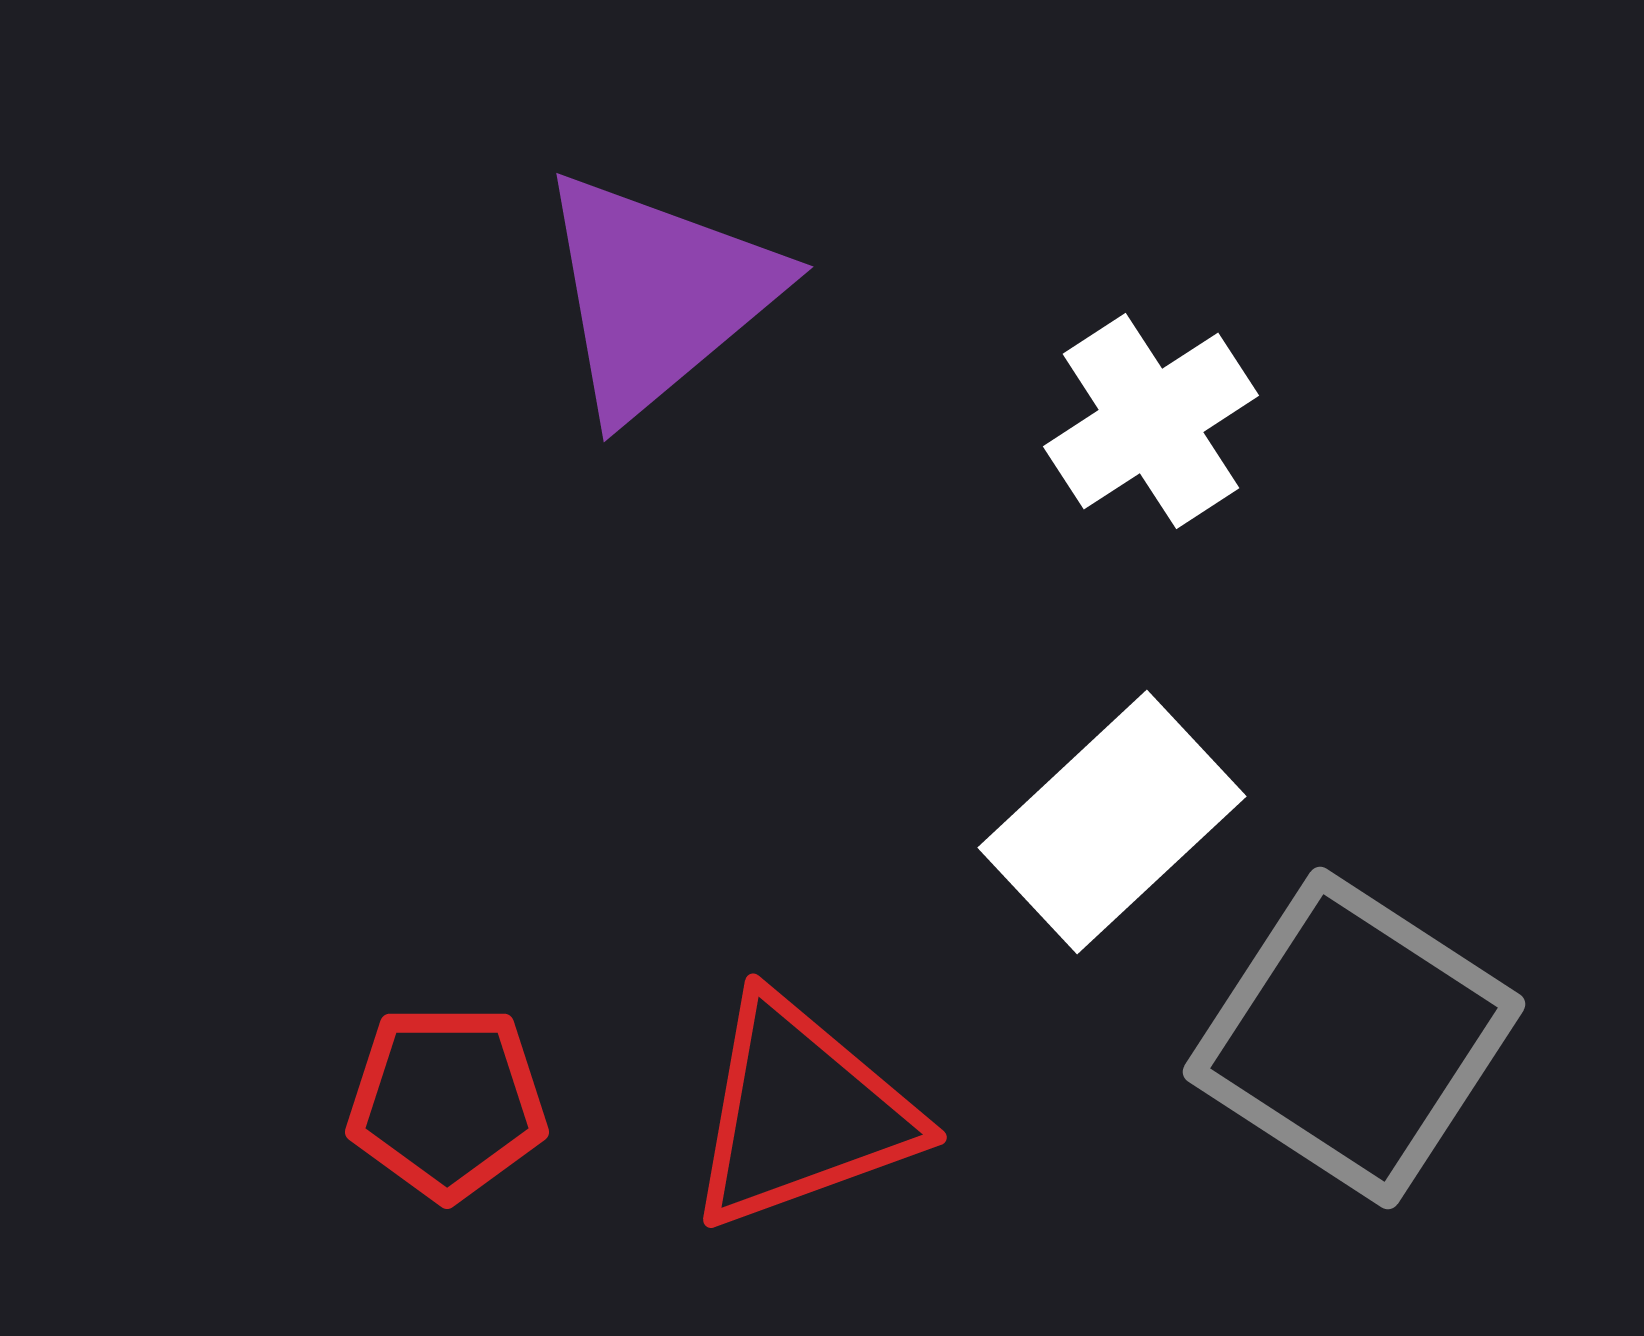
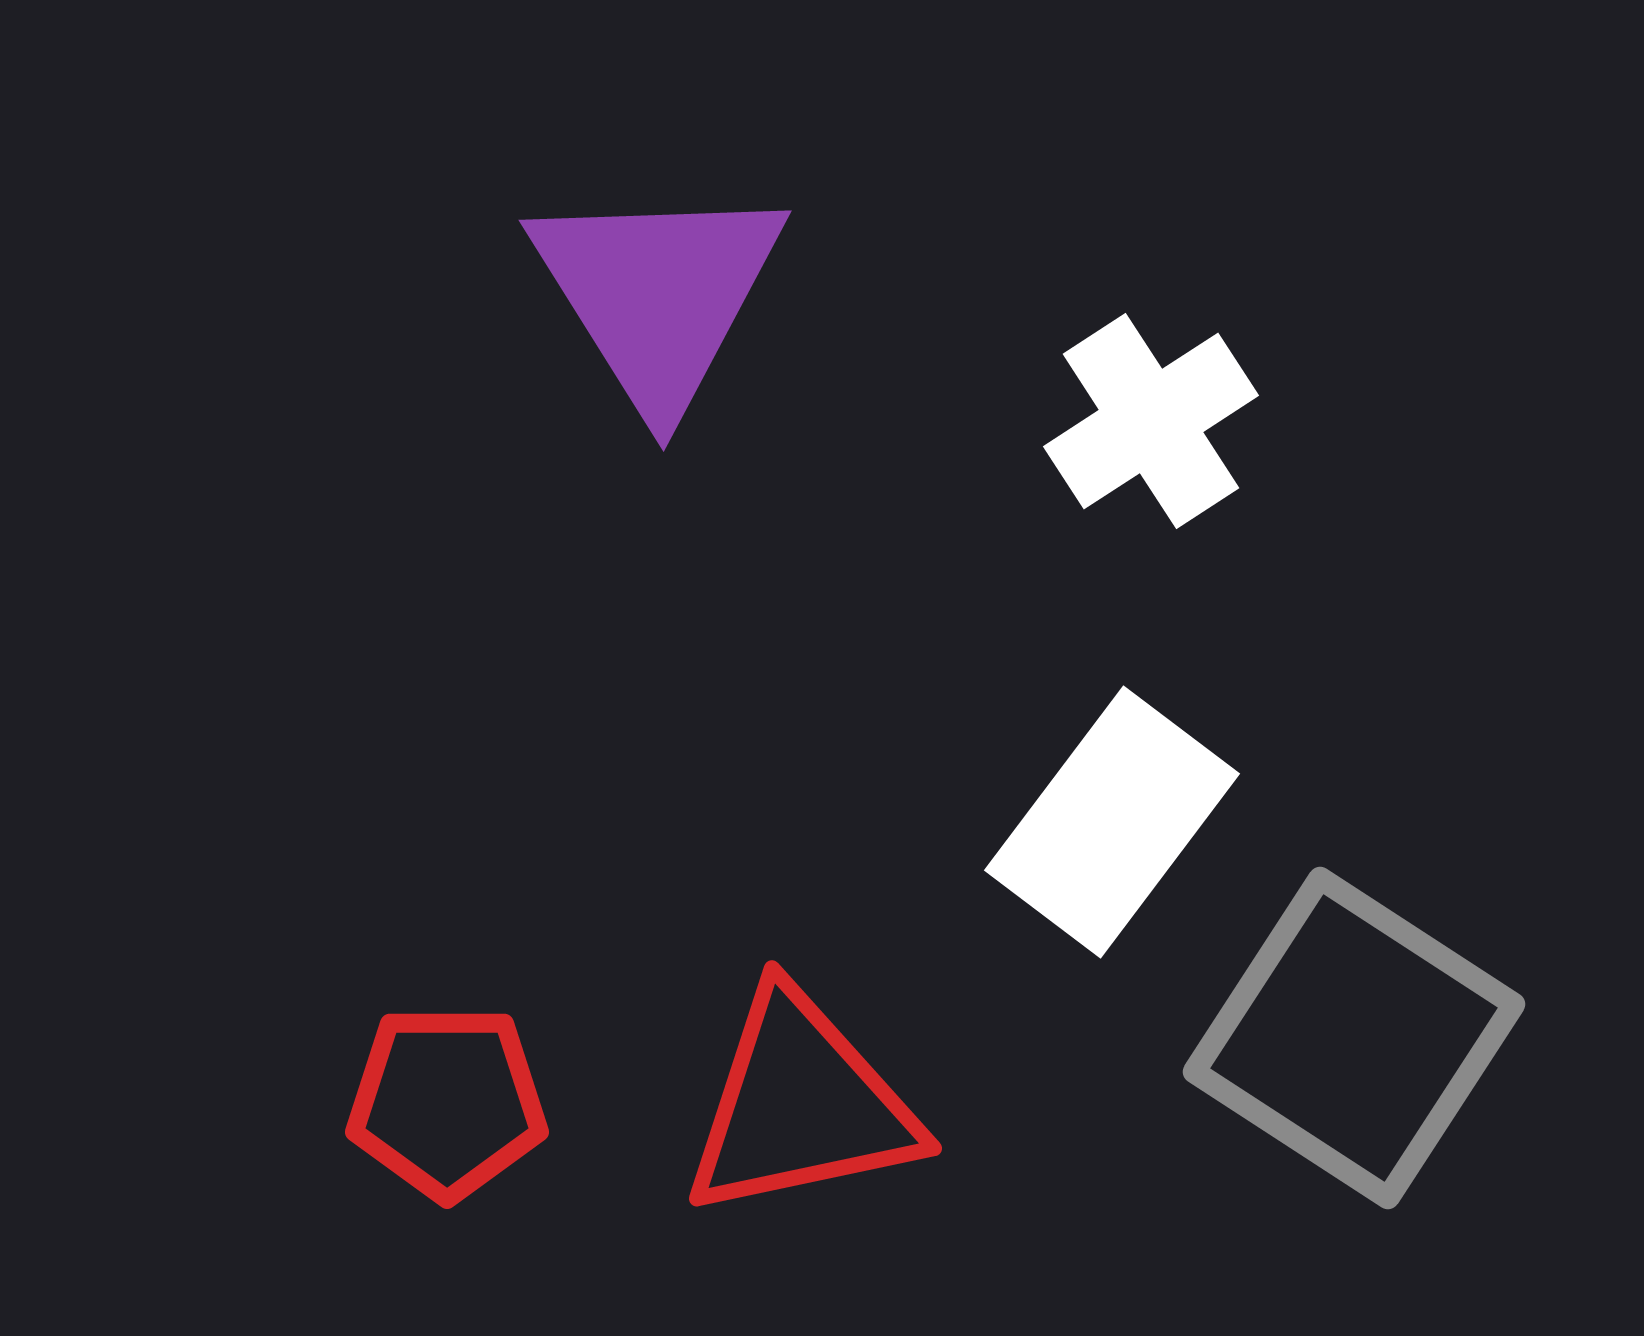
purple triangle: rotated 22 degrees counterclockwise
white rectangle: rotated 10 degrees counterclockwise
red triangle: moved 8 px up; rotated 8 degrees clockwise
